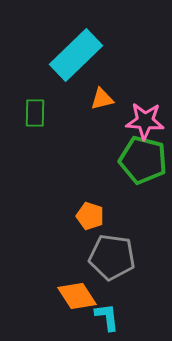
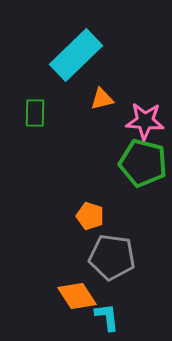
green pentagon: moved 3 px down
